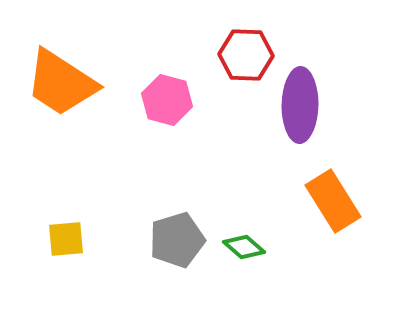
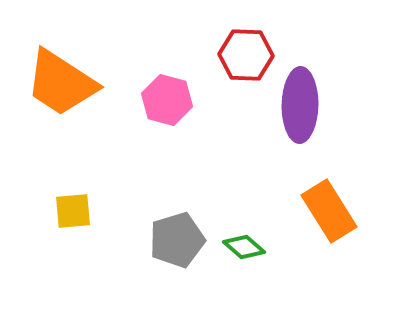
orange rectangle: moved 4 px left, 10 px down
yellow square: moved 7 px right, 28 px up
